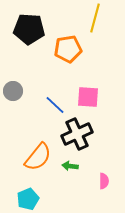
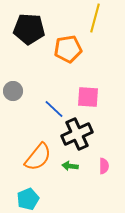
blue line: moved 1 px left, 4 px down
pink semicircle: moved 15 px up
